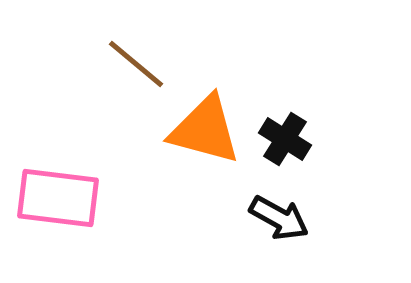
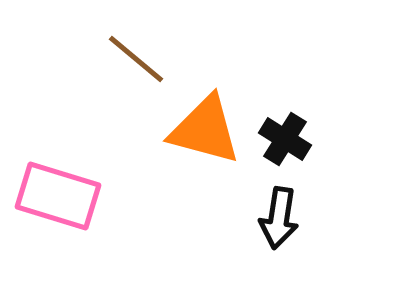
brown line: moved 5 px up
pink rectangle: moved 2 px up; rotated 10 degrees clockwise
black arrow: rotated 70 degrees clockwise
